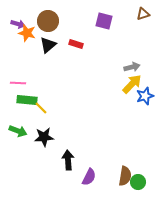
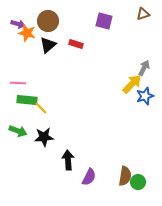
gray arrow: moved 12 px right, 1 px down; rotated 49 degrees counterclockwise
